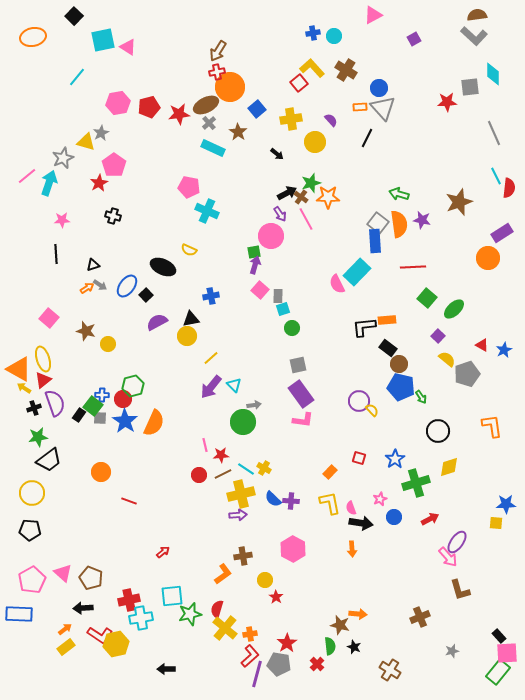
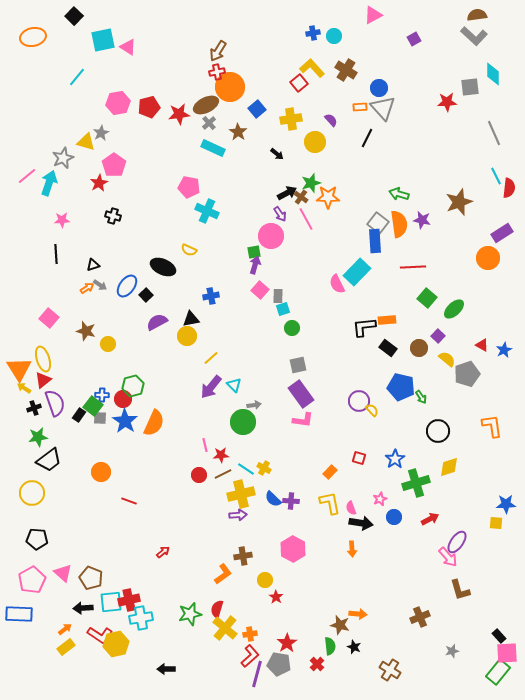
brown circle at (399, 364): moved 20 px right, 16 px up
orange triangle at (19, 369): rotated 28 degrees clockwise
black pentagon at (30, 530): moved 7 px right, 9 px down
cyan square at (172, 596): moved 61 px left, 6 px down
